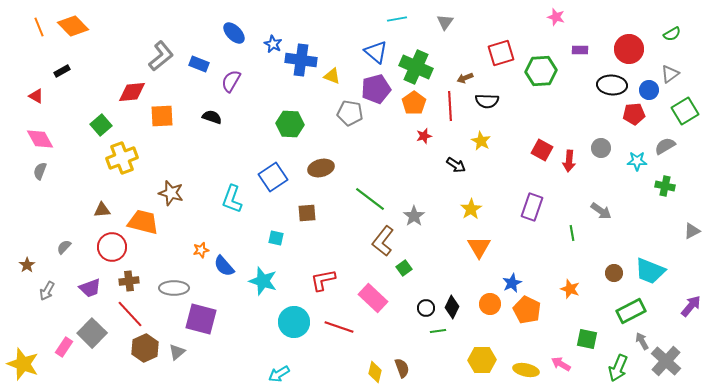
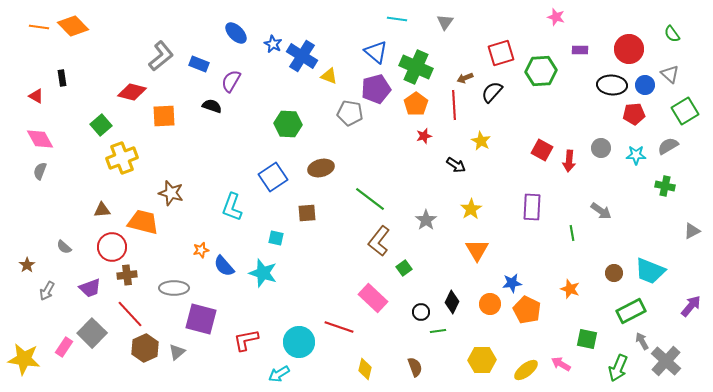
cyan line at (397, 19): rotated 18 degrees clockwise
orange line at (39, 27): rotated 60 degrees counterclockwise
blue ellipse at (234, 33): moved 2 px right
green semicircle at (672, 34): rotated 84 degrees clockwise
blue cross at (301, 60): moved 1 px right, 4 px up; rotated 24 degrees clockwise
black rectangle at (62, 71): moved 7 px down; rotated 70 degrees counterclockwise
gray triangle at (670, 74): rotated 42 degrees counterclockwise
yellow triangle at (332, 76): moved 3 px left
blue circle at (649, 90): moved 4 px left, 5 px up
red diamond at (132, 92): rotated 20 degrees clockwise
black semicircle at (487, 101): moved 5 px right, 9 px up; rotated 130 degrees clockwise
orange pentagon at (414, 103): moved 2 px right, 1 px down
red line at (450, 106): moved 4 px right, 1 px up
orange square at (162, 116): moved 2 px right
black semicircle at (212, 117): moved 11 px up
green hexagon at (290, 124): moved 2 px left
gray semicircle at (665, 146): moved 3 px right
cyan star at (637, 161): moved 1 px left, 6 px up
cyan L-shape at (232, 199): moved 8 px down
purple rectangle at (532, 207): rotated 16 degrees counterclockwise
gray star at (414, 216): moved 12 px right, 4 px down
brown L-shape at (383, 241): moved 4 px left
gray semicircle at (64, 247): rotated 91 degrees counterclockwise
orange triangle at (479, 247): moved 2 px left, 3 px down
red L-shape at (323, 280): moved 77 px left, 60 px down
brown cross at (129, 281): moved 2 px left, 6 px up
cyan star at (263, 281): moved 8 px up
blue star at (512, 283): rotated 18 degrees clockwise
black diamond at (452, 307): moved 5 px up
black circle at (426, 308): moved 5 px left, 4 px down
cyan circle at (294, 322): moved 5 px right, 20 px down
yellow star at (23, 364): moved 1 px right, 5 px up; rotated 12 degrees counterclockwise
brown semicircle at (402, 368): moved 13 px right, 1 px up
yellow ellipse at (526, 370): rotated 50 degrees counterclockwise
yellow diamond at (375, 372): moved 10 px left, 3 px up
